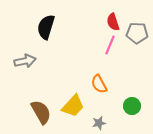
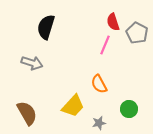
gray pentagon: rotated 25 degrees clockwise
pink line: moved 5 px left
gray arrow: moved 7 px right, 2 px down; rotated 30 degrees clockwise
green circle: moved 3 px left, 3 px down
brown semicircle: moved 14 px left, 1 px down
